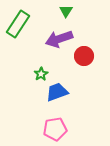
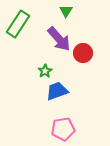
purple arrow: rotated 112 degrees counterclockwise
red circle: moved 1 px left, 3 px up
green star: moved 4 px right, 3 px up
blue trapezoid: moved 1 px up
pink pentagon: moved 8 px right
